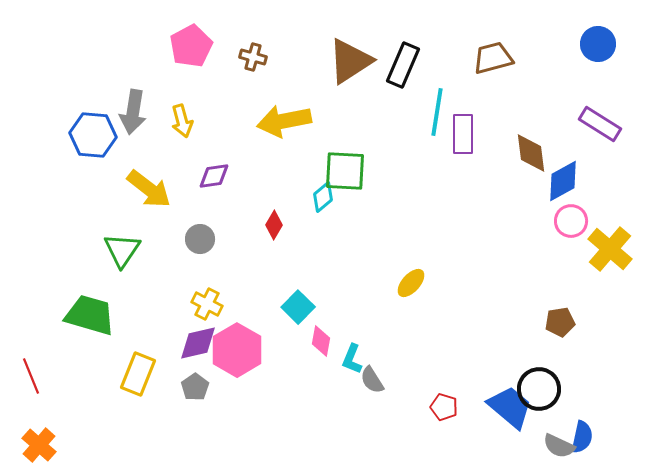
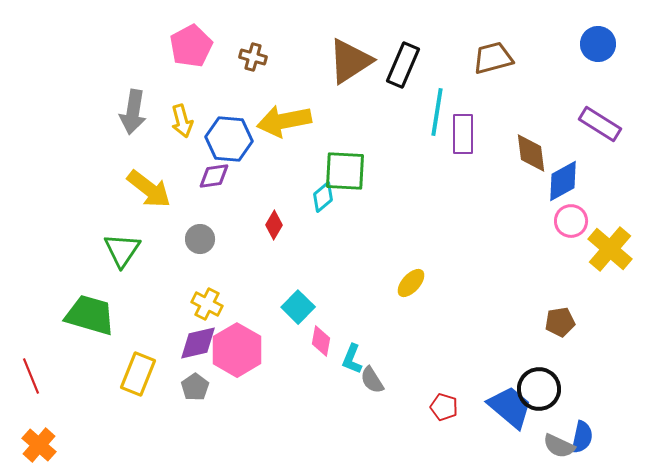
blue hexagon at (93, 135): moved 136 px right, 4 px down
